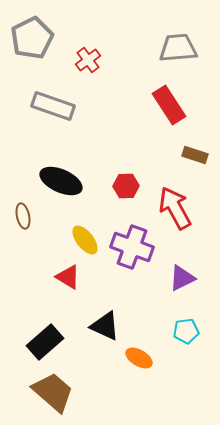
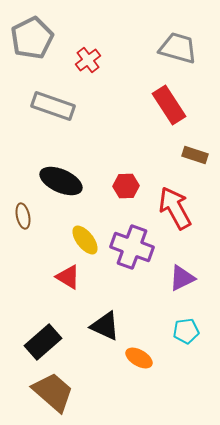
gray trapezoid: rotated 21 degrees clockwise
black rectangle: moved 2 px left
